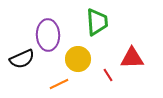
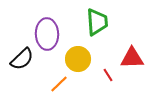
purple ellipse: moved 1 px left, 1 px up
black semicircle: rotated 20 degrees counterclockwise
orange line: rotated 18 degrees counterclockwise
